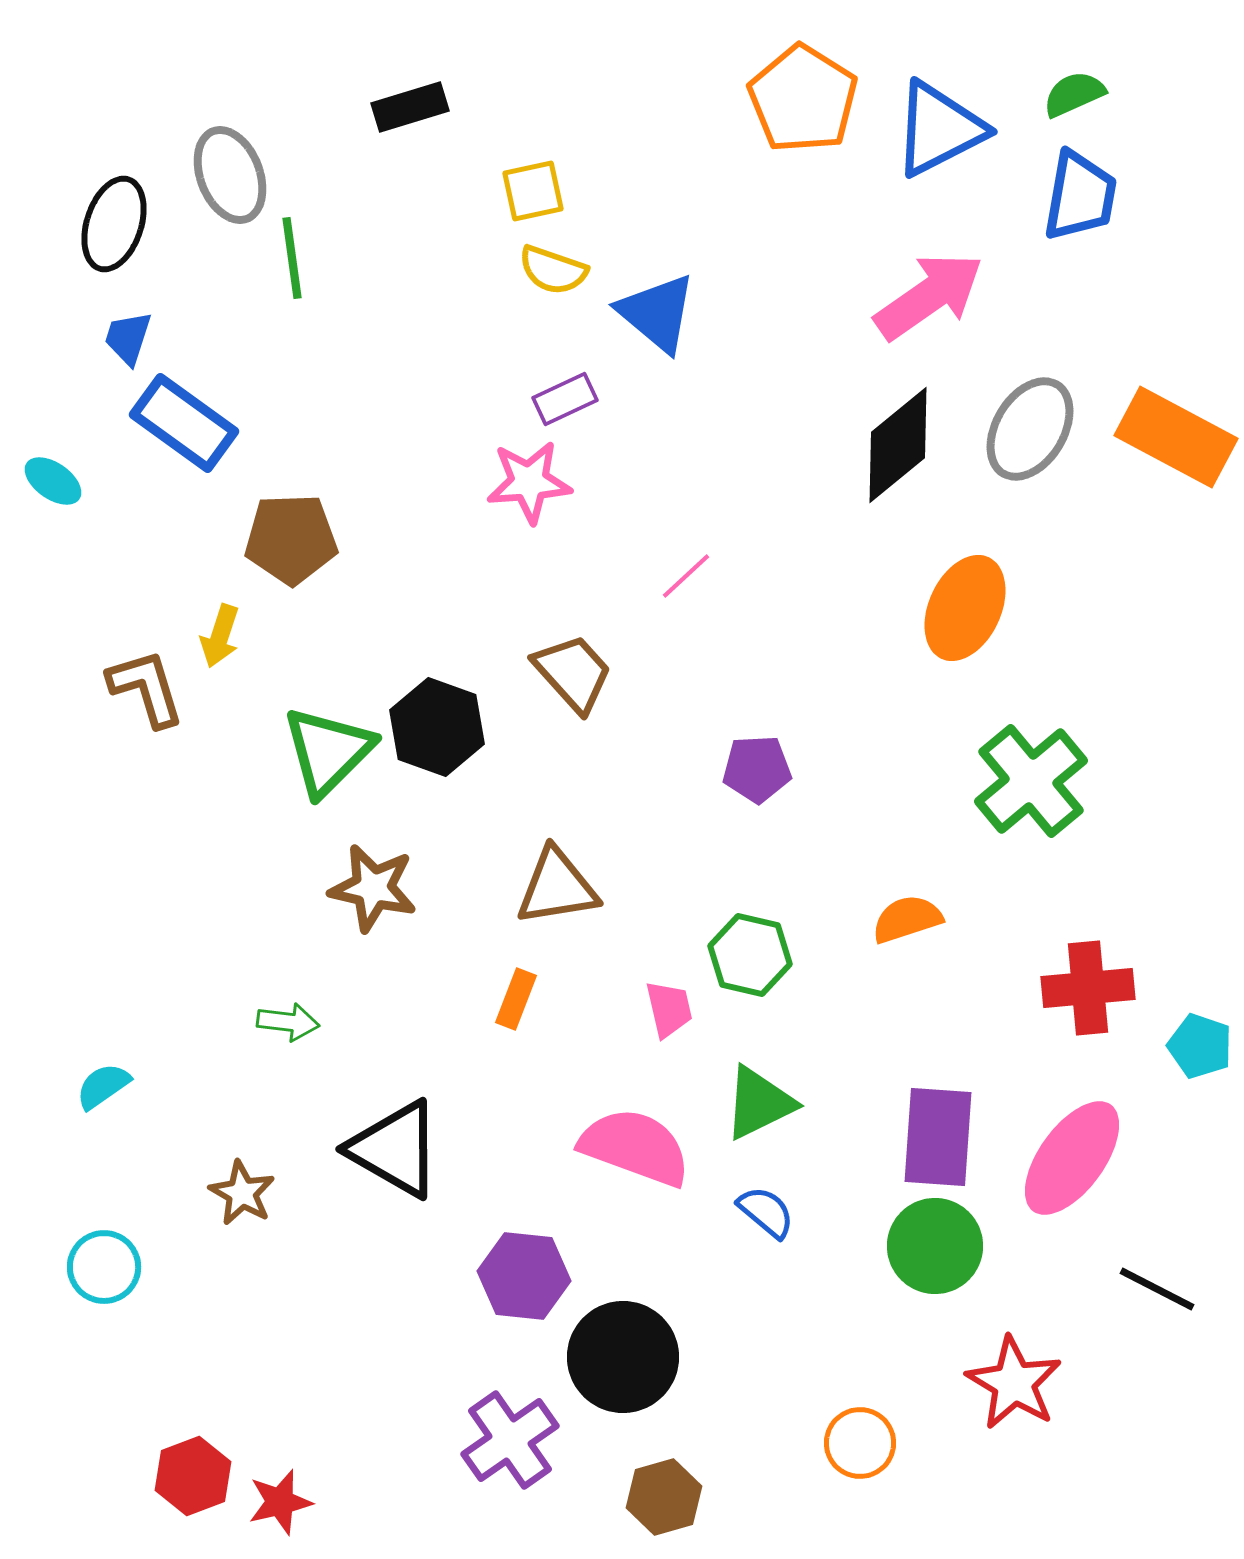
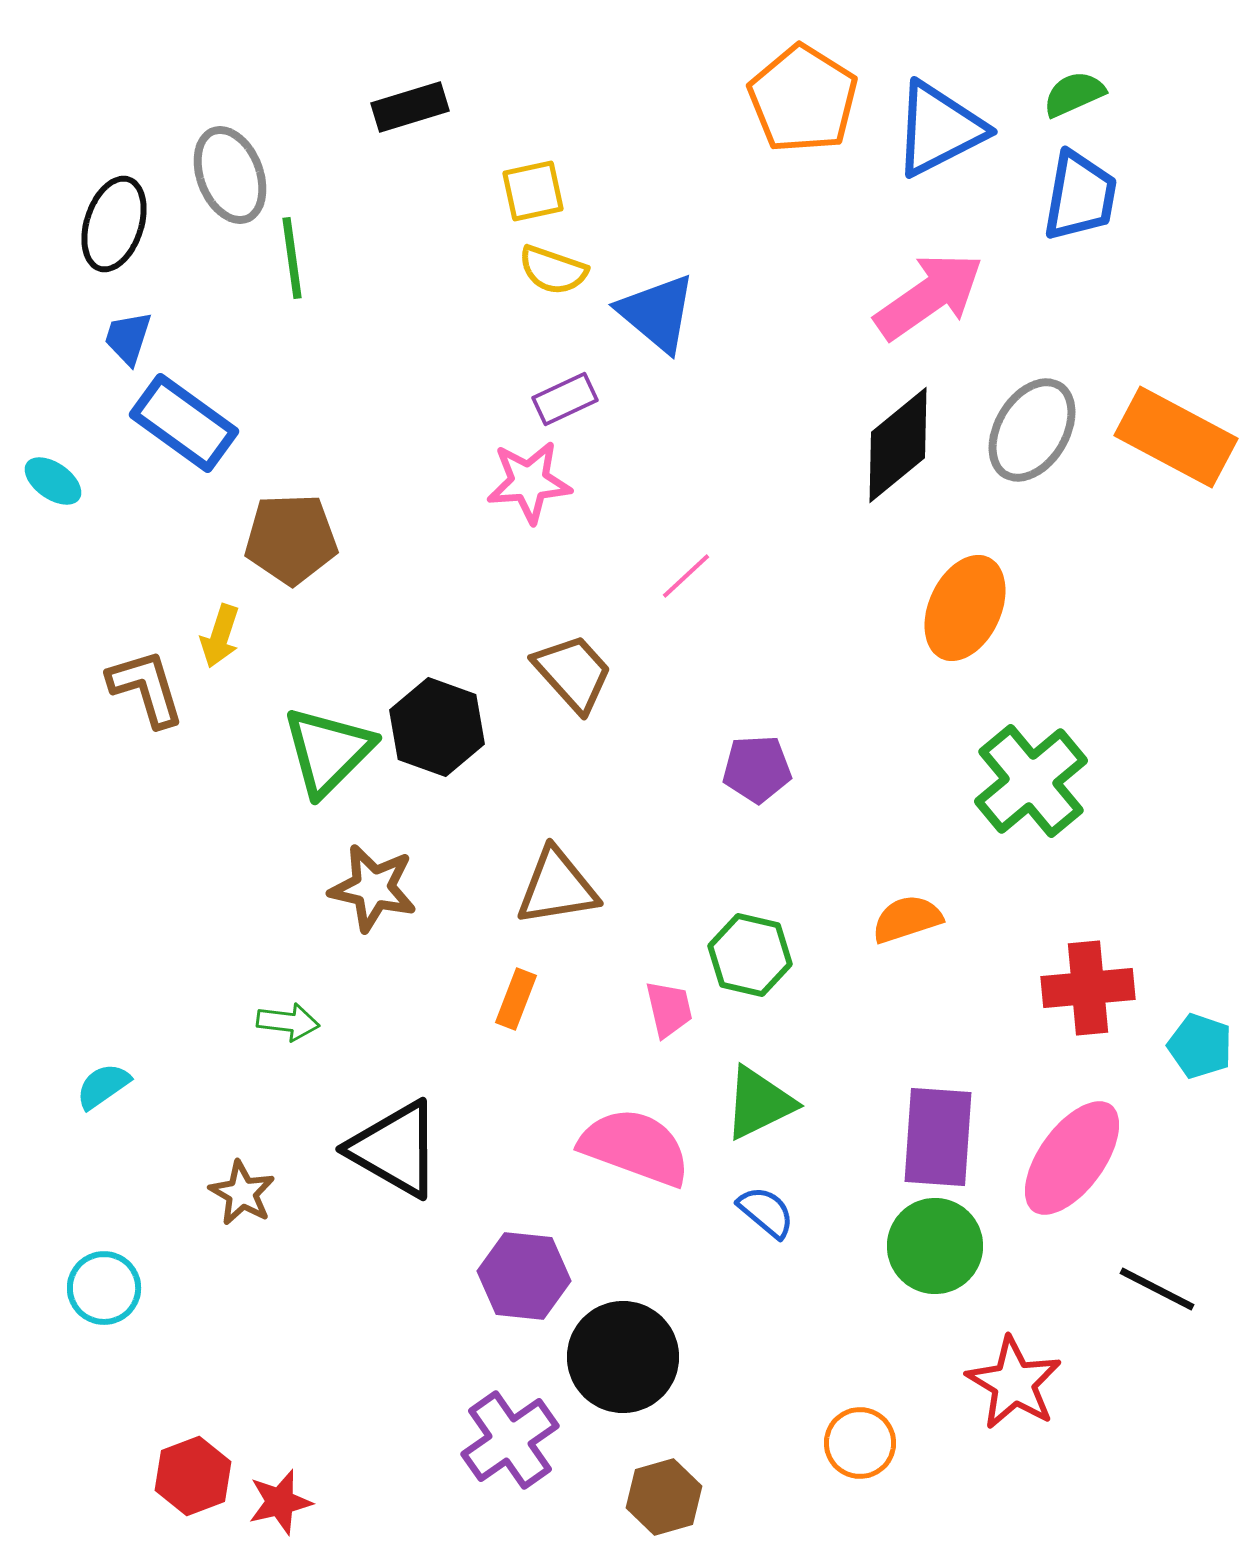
gray ellipse at (1030, 429): moved 2 px right, 1 px down
cyan circle at (104, 1267): moved 21 px down
